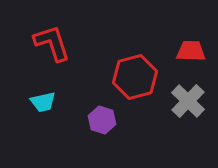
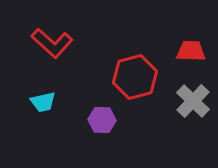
red L-shape: rotated 150 degrees clockwise
gray cross: moved 5 px right
purple hexagon: rotated 16 degrees counterclockwise
